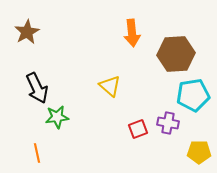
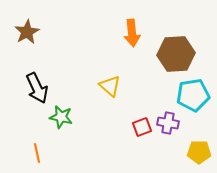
green star: moved 4 px right; rotated 20 degrees clockwise
red square: moved 4 px right, 2 px up
